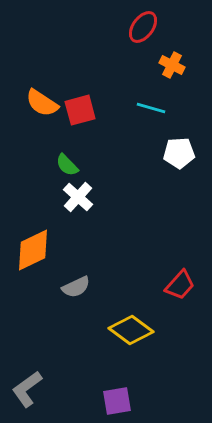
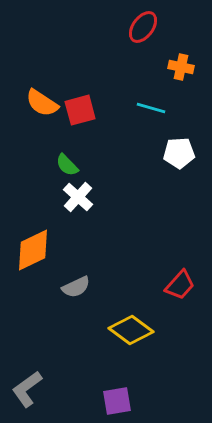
orange cross: moved 9 px right, 2 px down; rotated 15 degrees counterclockwise
